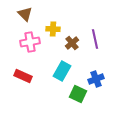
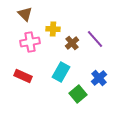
purple line: rotated 30 degrees counterclockwise
cyan rectangle: moved 1 px left, 1 px down
blue cross: moved 3 px right, 1 px up; rotated 21 degrees counterclockwise
green square: rotated 24 degrees clockwise
